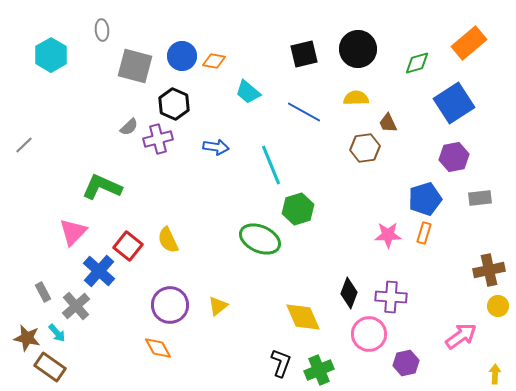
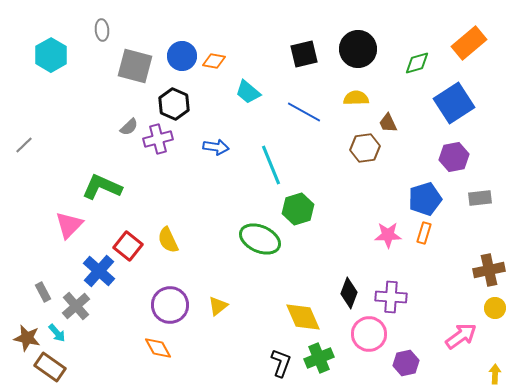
pink triangle at (73, 232): moved 4 px left, 7 px up
yellow circle at (498, 306): moved 3 px left, 2 px down
green cross at (319, 370): moved 12 px up
